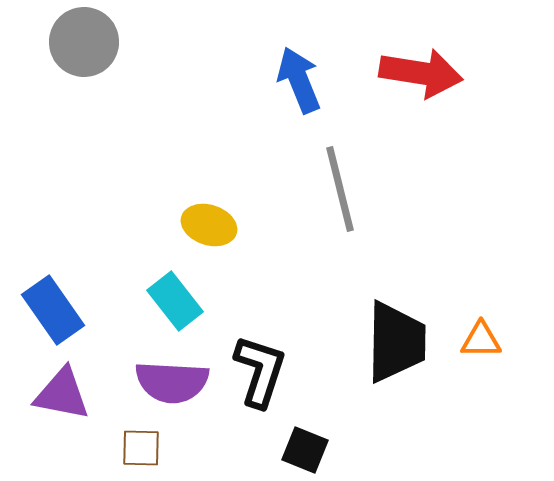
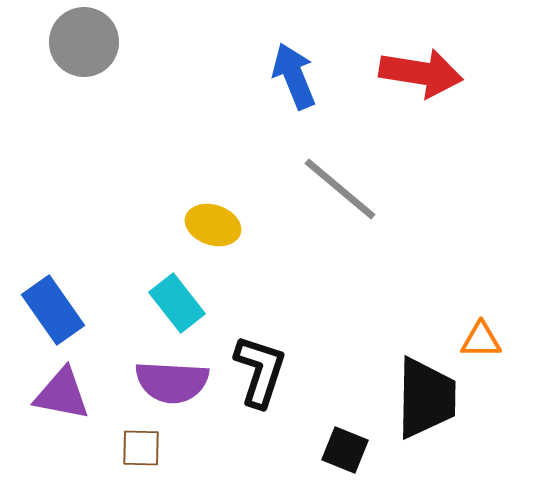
blue arrow: moved 5 px left, 4 px up
gray line: rotated 36 degrees counterclockwise
yellow ellipse: moved 4 px right
cyan rectangle: moved 2 px right, 2 px down
black trapezoid: moved 30 px right, 56 px down
black square: moved 40 px right
